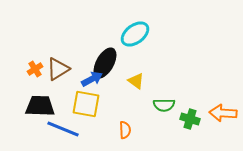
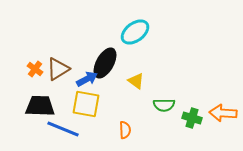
cyan ellipse: moved 2 px up
orange cross: rotated 21 degrees counterclockwise
blue arrow: moved 5 px left
green cross: moved 2 px right, 1 px up
